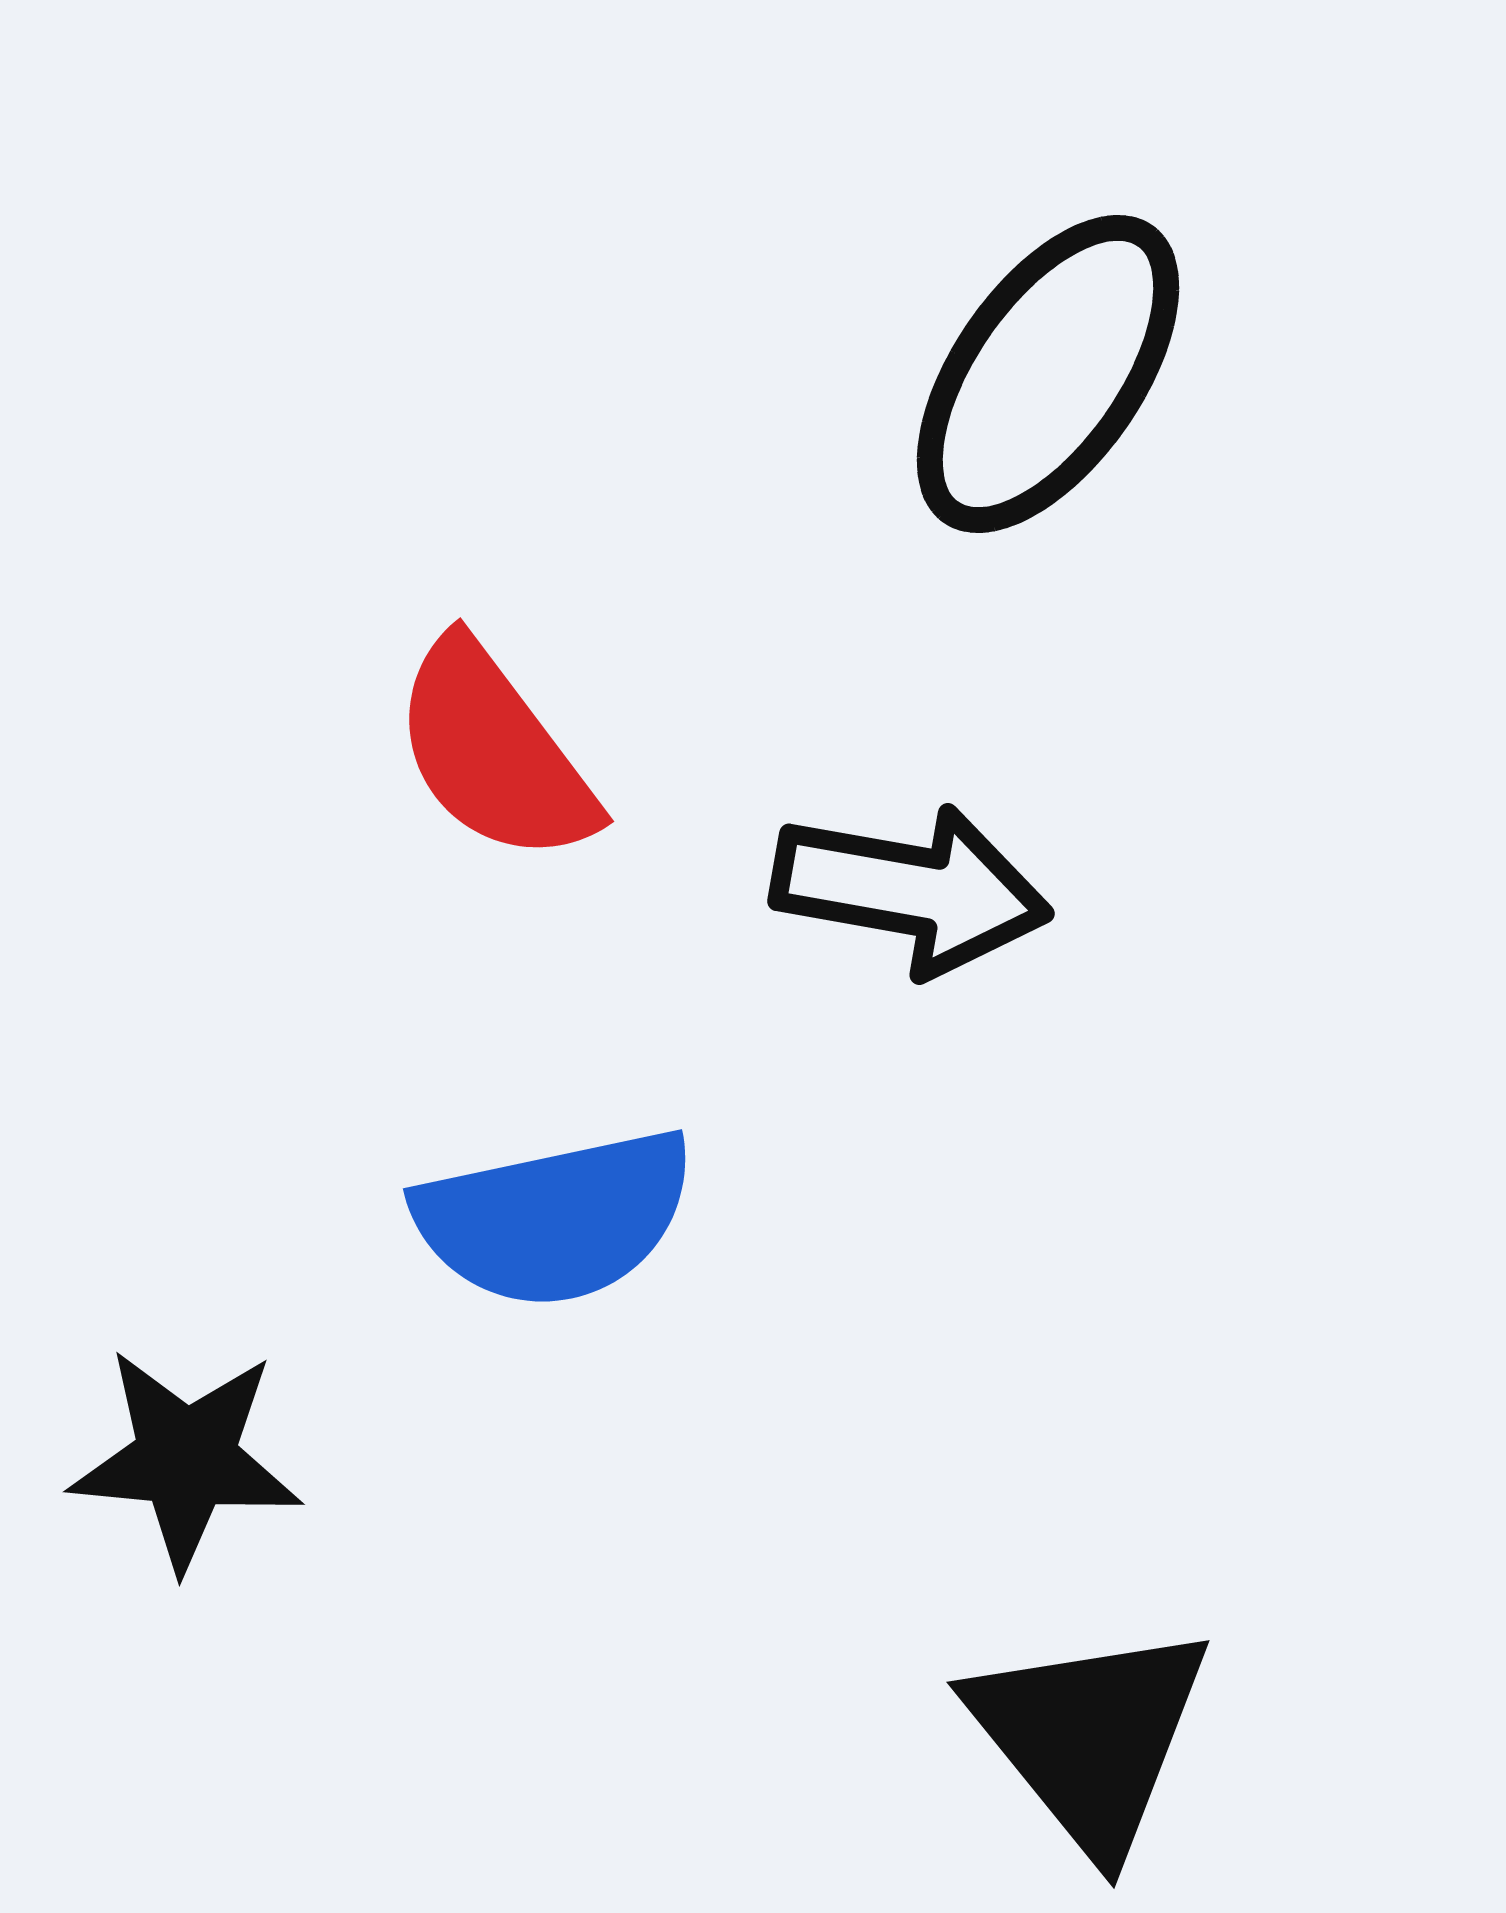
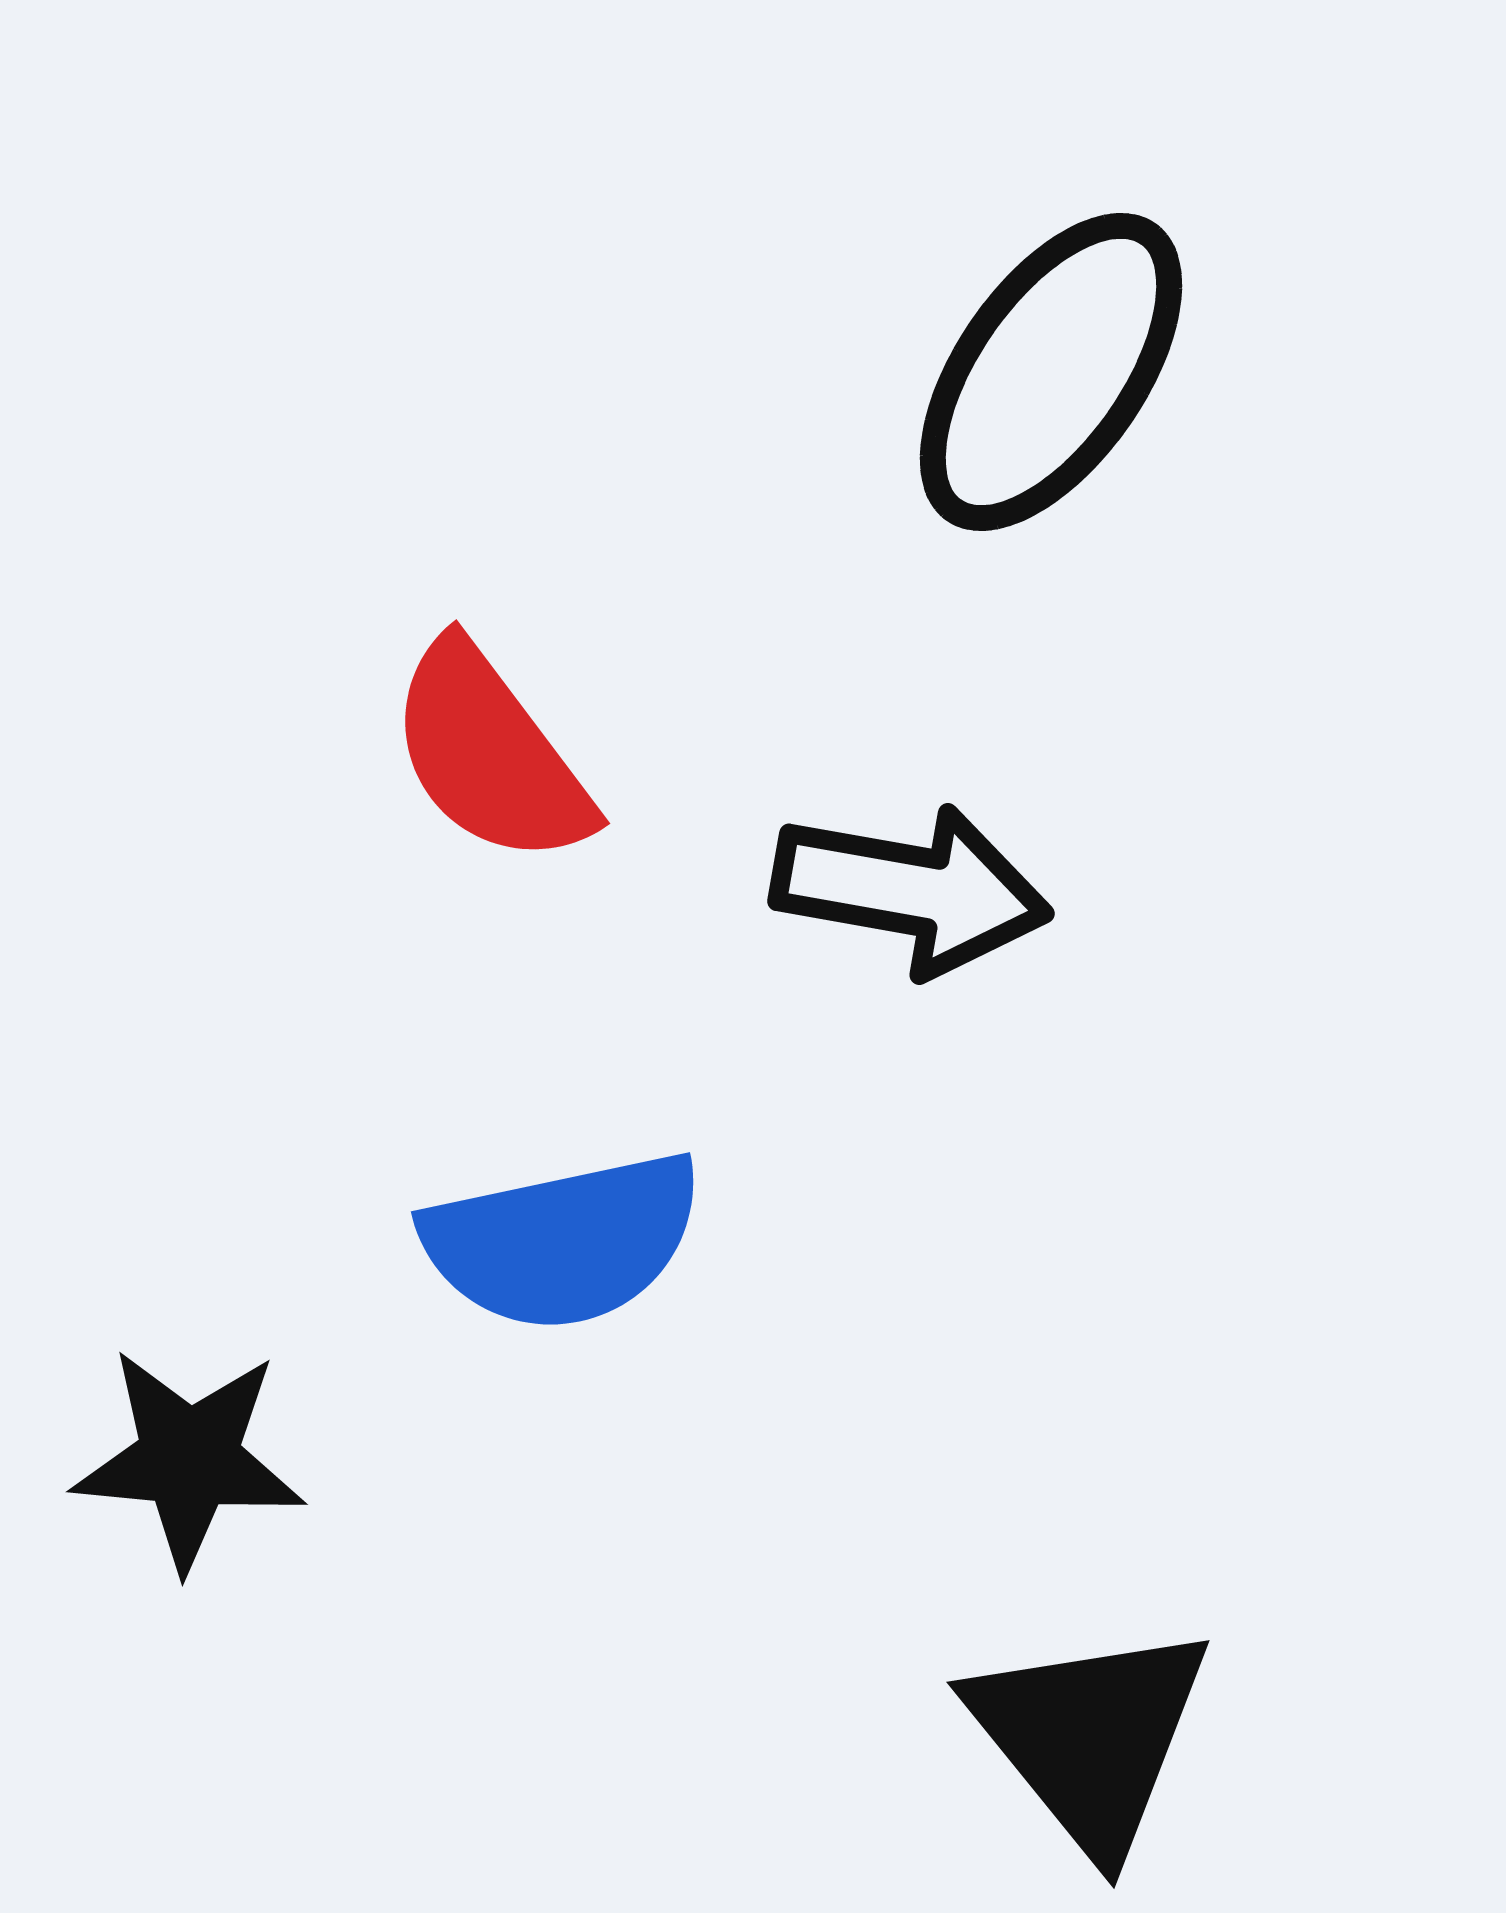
black ellipse: moved 3 px right, 2 px up
red semicircle: moved 4 px left, 2 px down
blue semicircle: moved 8 px right, 23 px down
black star: moved 3 px right
